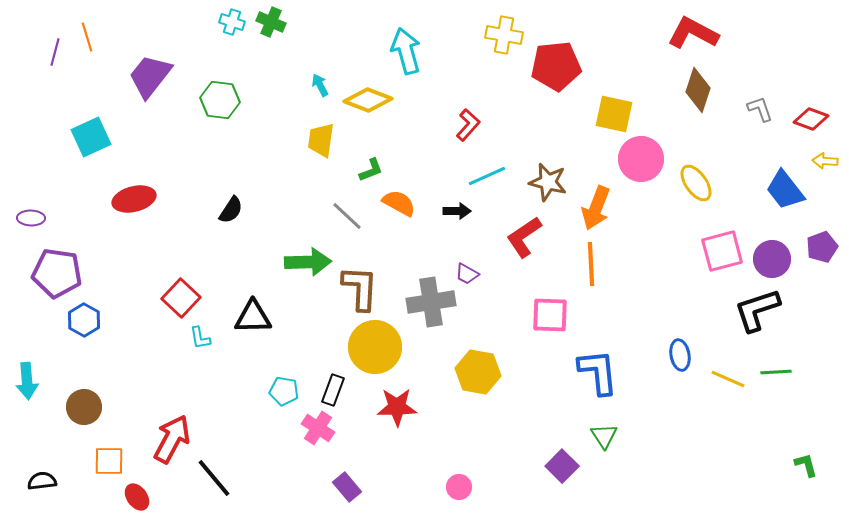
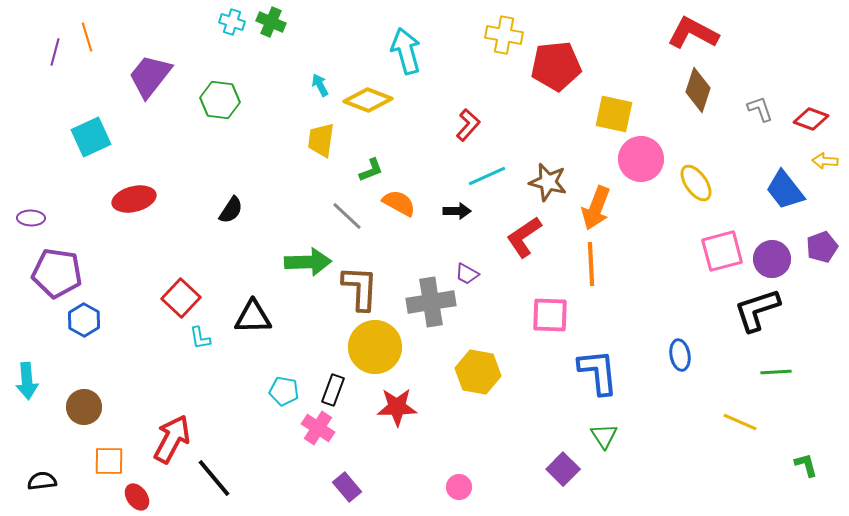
yellow line at (728, 379): moved 12 px right, 43 px down
purple square at (562, 466): moved 1 px right, 3 px down
